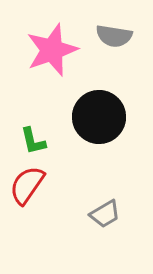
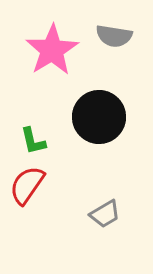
pink star: rotated 12 degrees counterclockwise
